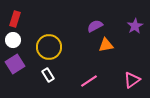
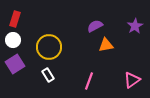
pink line: rotated 36 degrees counterclockwise
